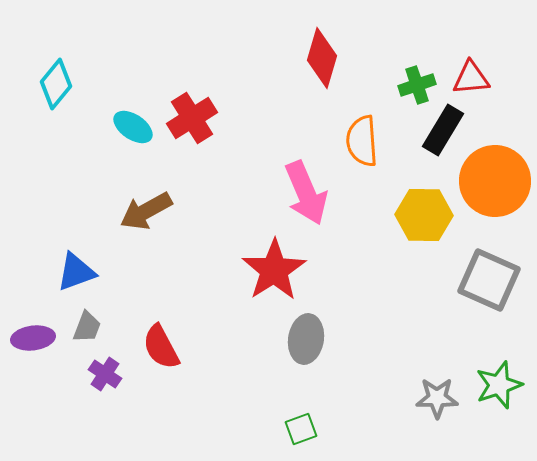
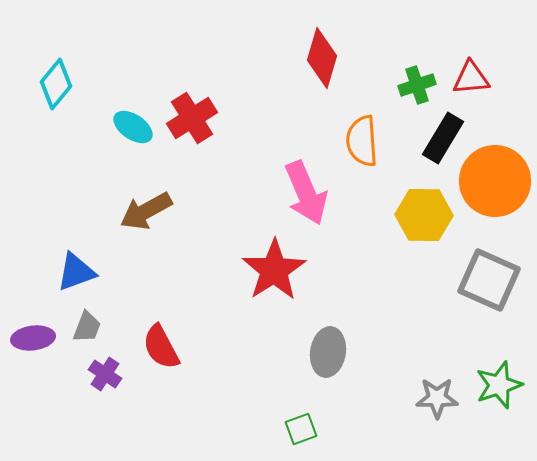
black rectangle: moved 8 px down
gray ellipse: moved 22 px right, 13 px down
